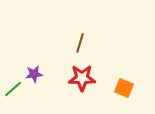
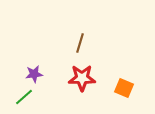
green line: moved 11 px right, 8 px down
